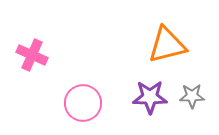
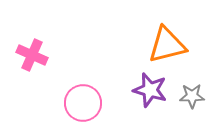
purple star: moved 7 px up; rotated 16 degrees clockwise
